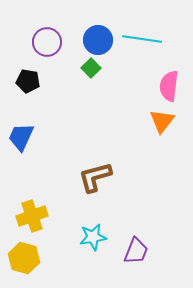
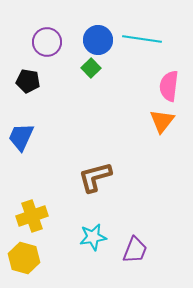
purple trapezoid: moved 1 px left, 1 px up
